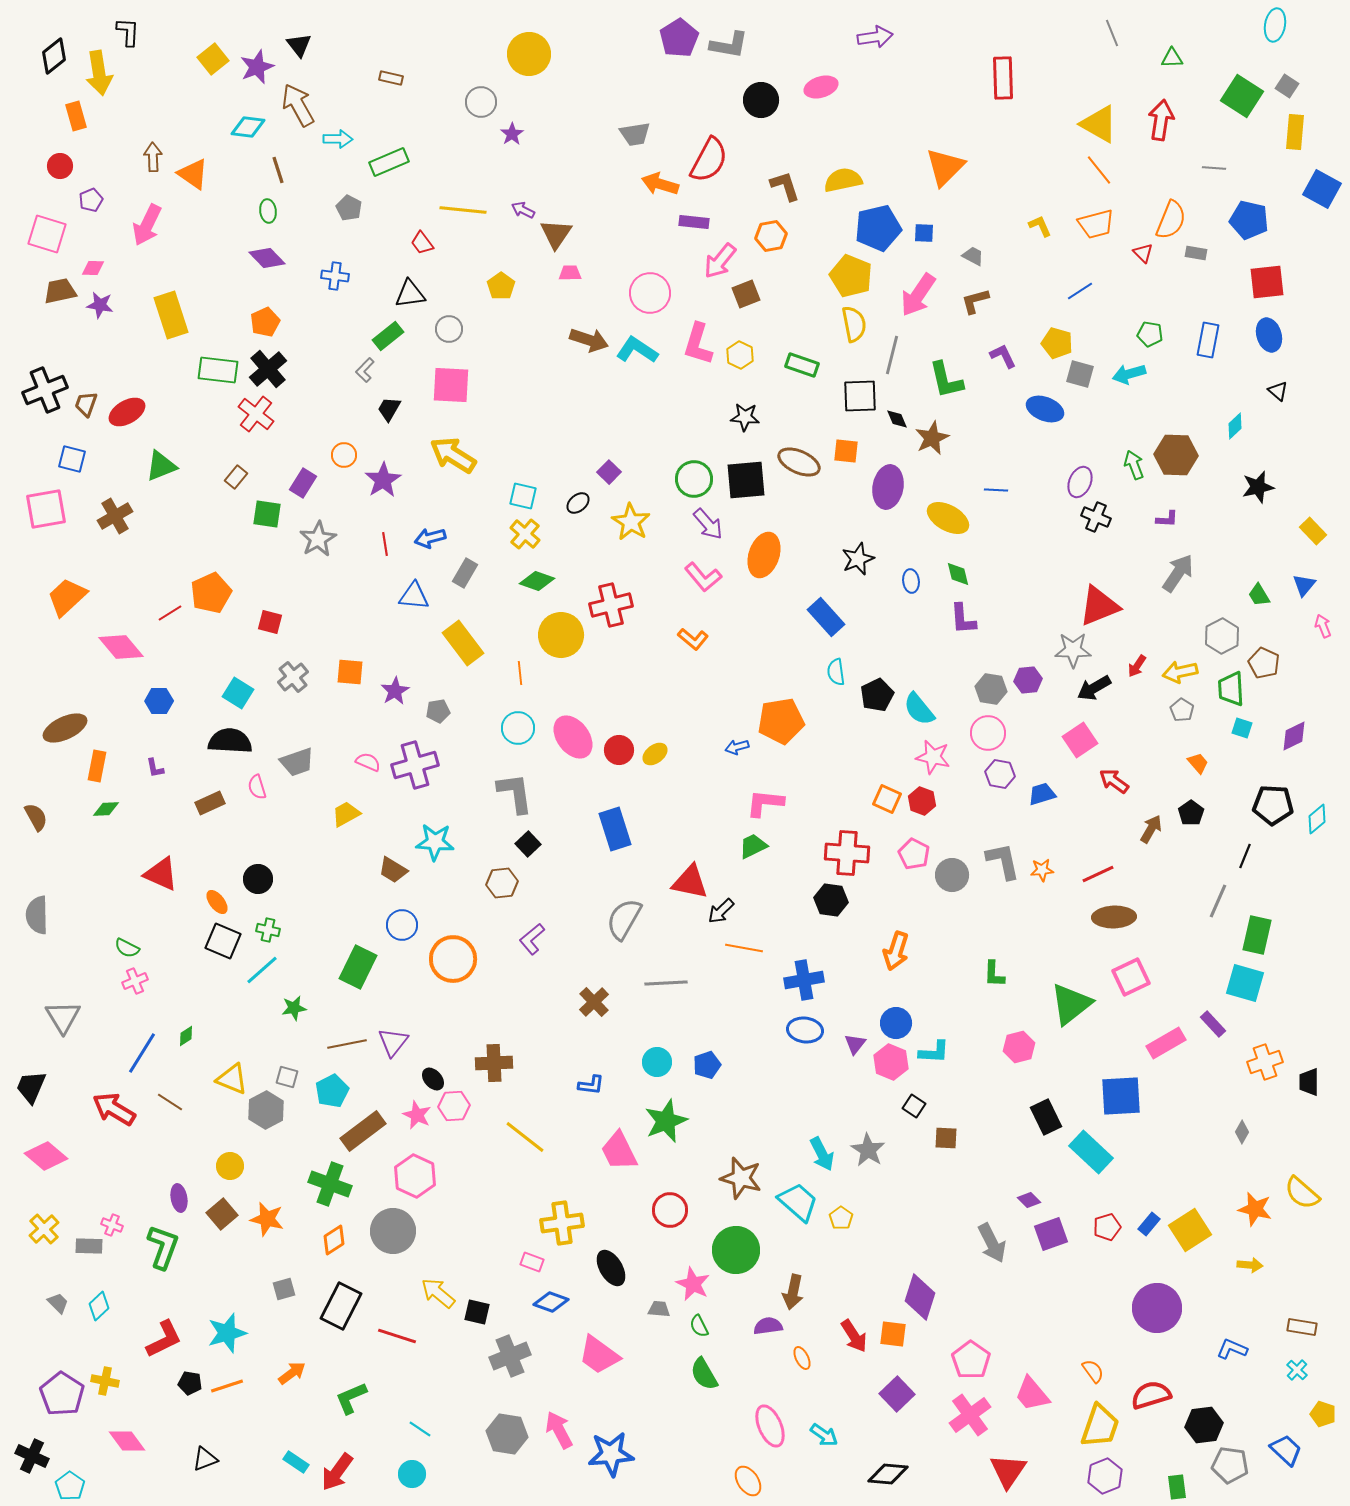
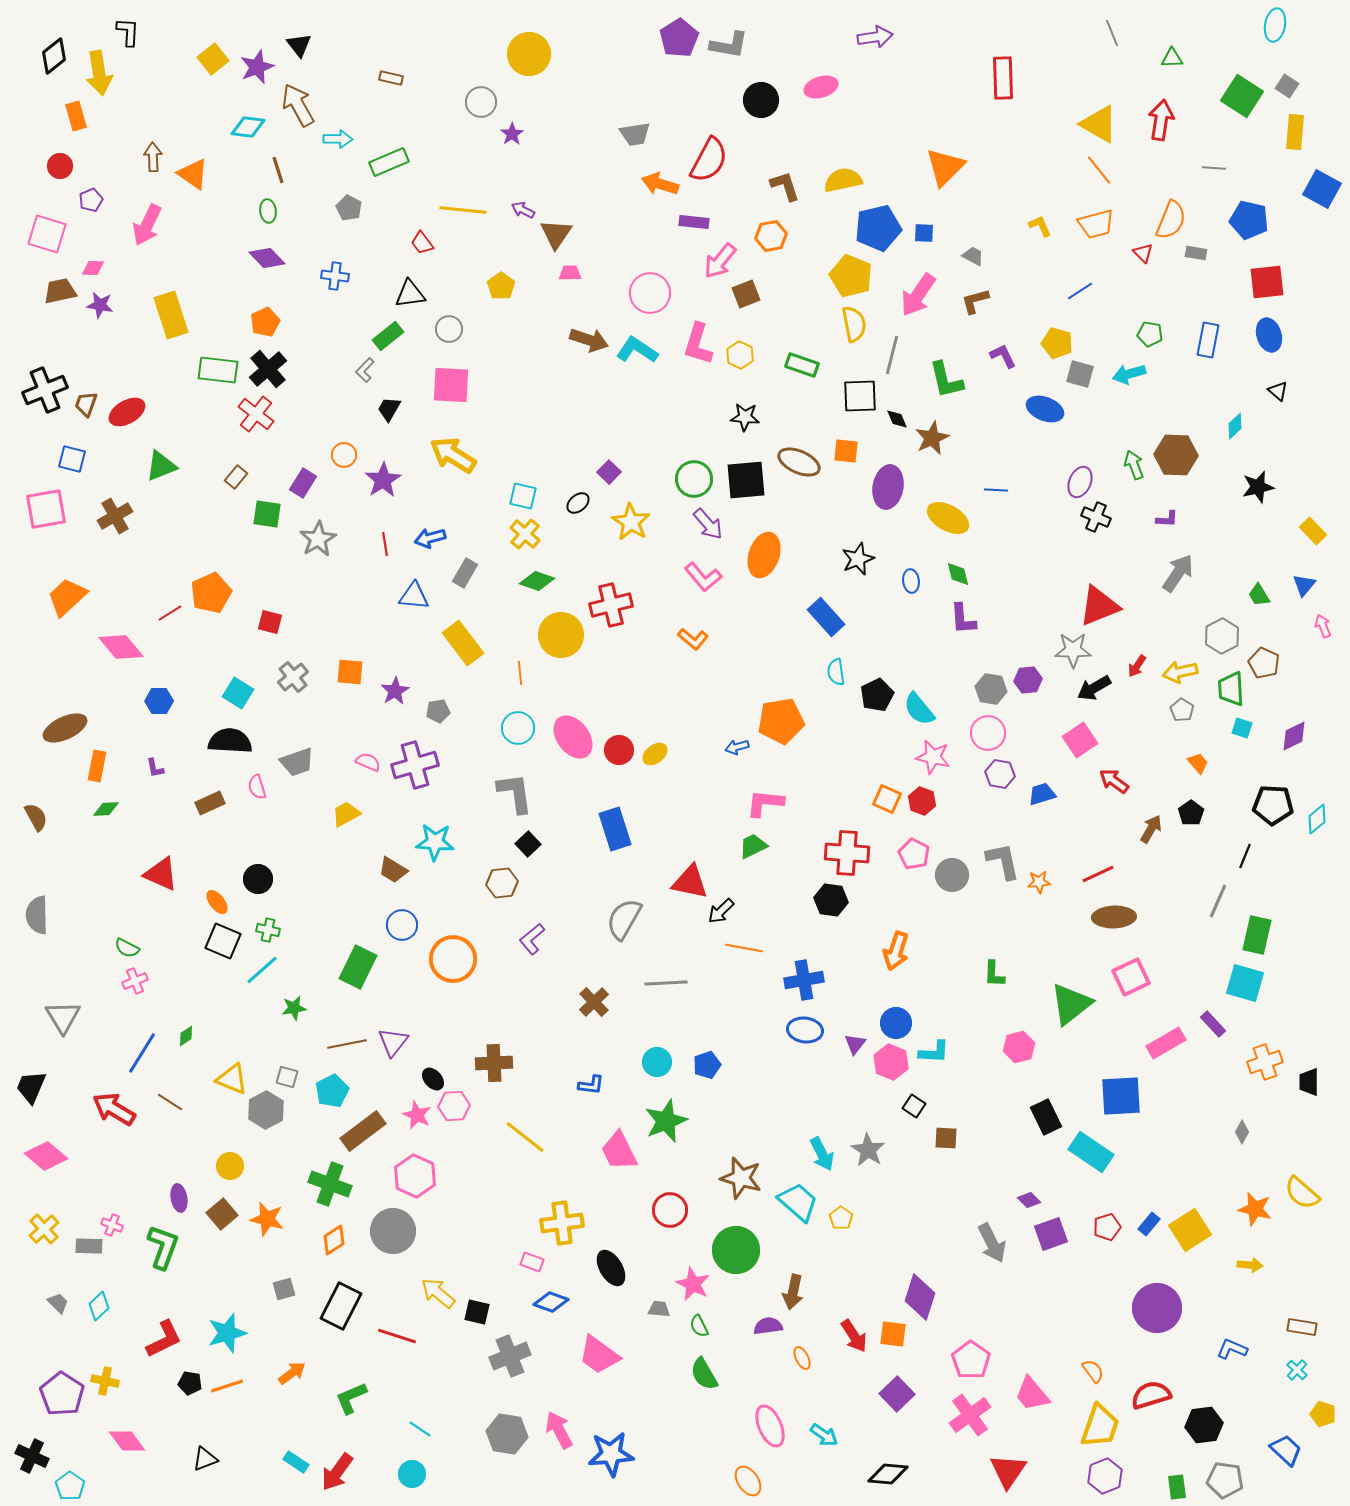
orange star at (1042, 870): moved 3 px left, 12 px down
cyan rectangle at (1091, 1152): rotated 9 degrees counterclockwise
gray pentagon at (1230, 1465): moved 5 px left, 15 px down
